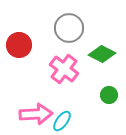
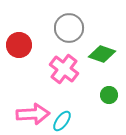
green diamond: rotated 8 degrees counterclockwise
pink arrow: moved 3 px left
